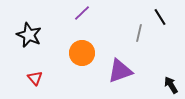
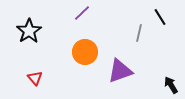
black star: moved 4 px up; rotated 15 degrees clockwise
orange circle: moved 3 px right, 1 px up
